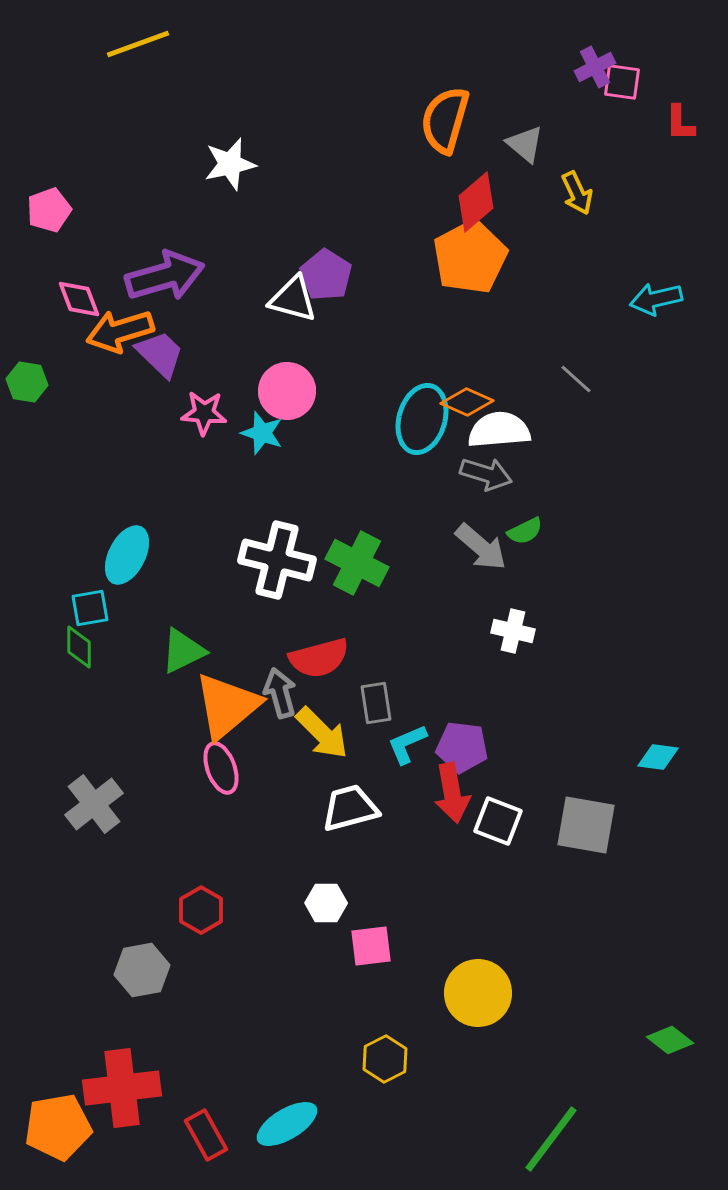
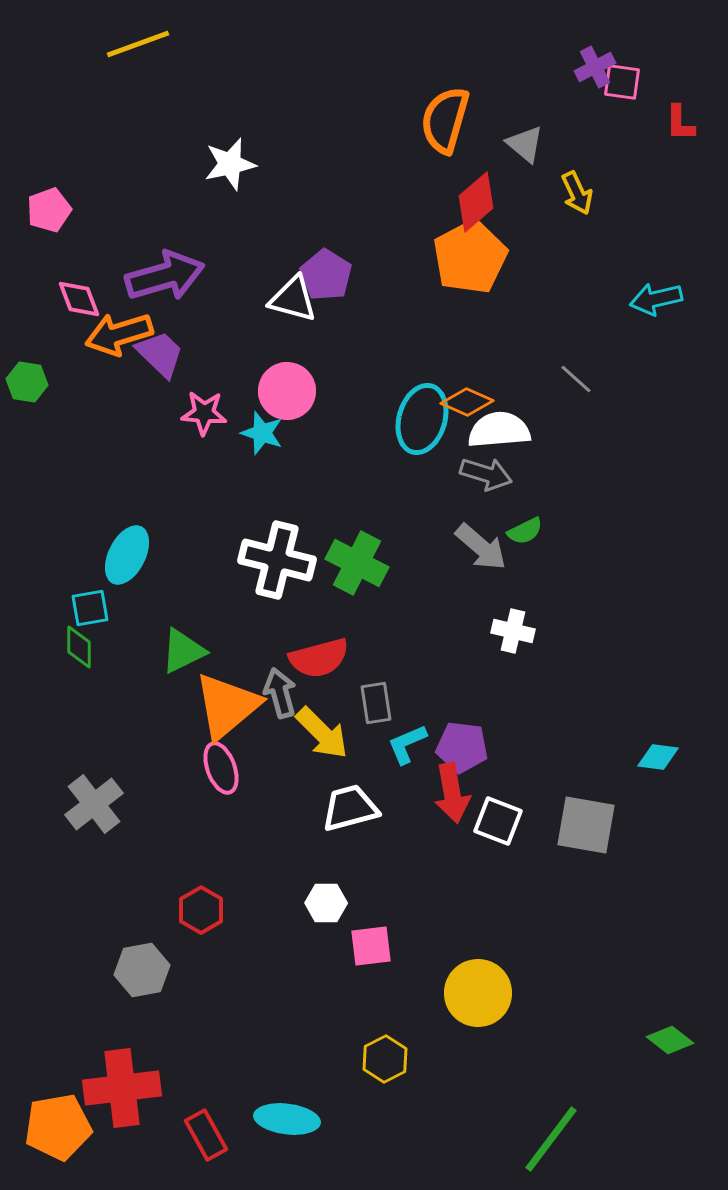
orange arrow at (120, 331): moved 1 px left, 3 px down
cyan ellipse at (287, 1124): moved 5 px up; rotated 38 degrees clockwise
